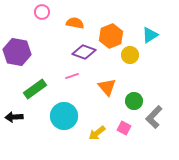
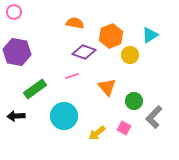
pink circle: moved 28 px left
black arrow: moved 2 px right, 1 px up
